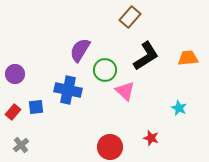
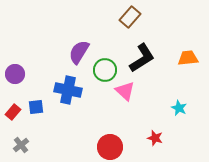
purple semicircle: moved 1 px left, 2 px down
black L-shape: moved 4 px left, 2 px down
red star: moved 4 px right
